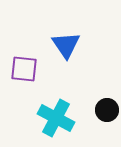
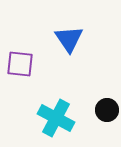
blue triangle: moved 3 px right, 6 px up
purple square: moved 4 px left, 5 px up
